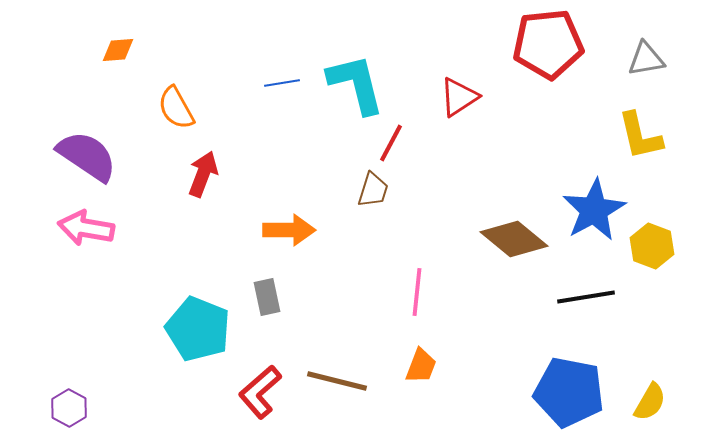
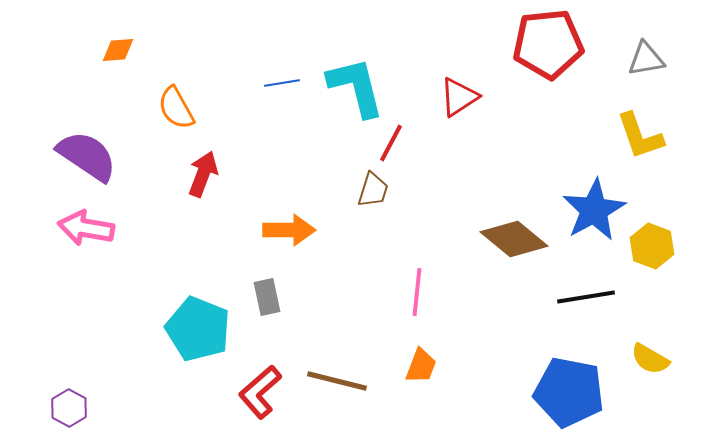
cyan L-shape: moved 3 px down
yellow L-shape: rotated 6 degrees counterclockwise
yellow semicircle: moved 43 px up; rotated 90 degrees clockwise
